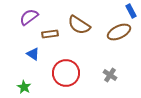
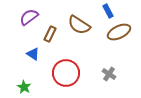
blue rectangle: moved 23 px left
brown rectangle: rotated 56 degrees counterclockwise
gray cross: moved 1 px left, 1 px up
